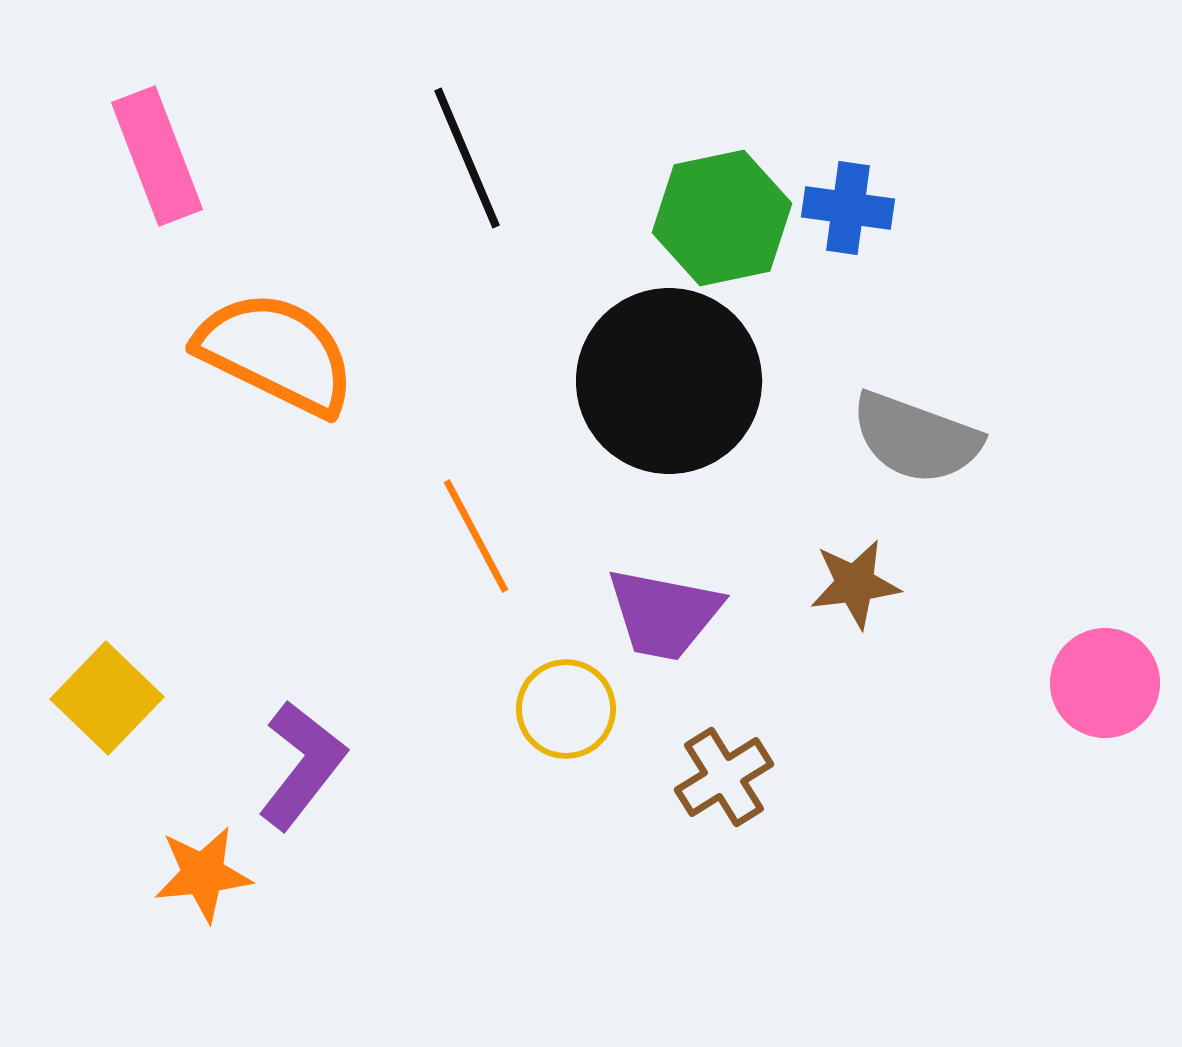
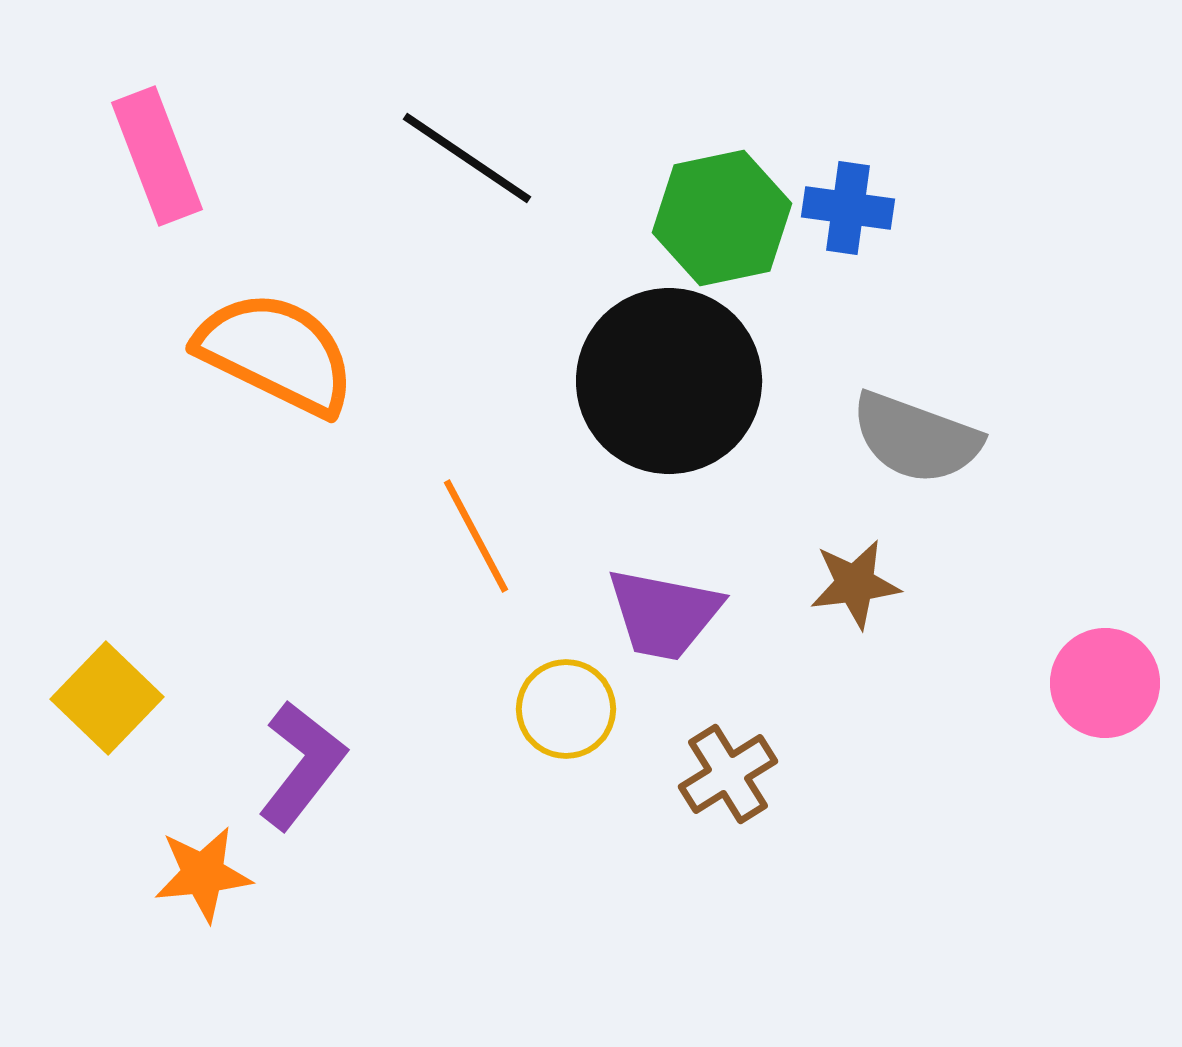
black line: rotated 33 degrees counterclockwise
brown cross: moved 4 px right, 3 px up
